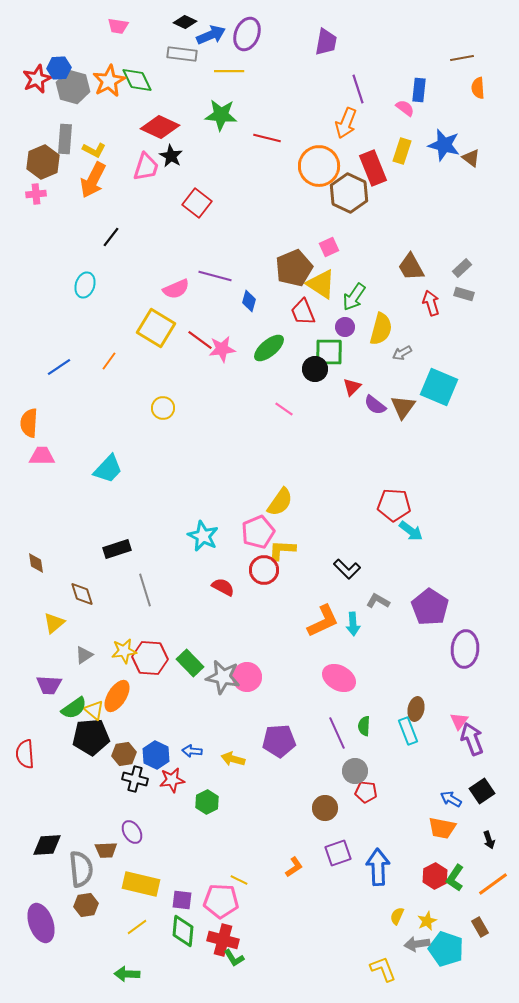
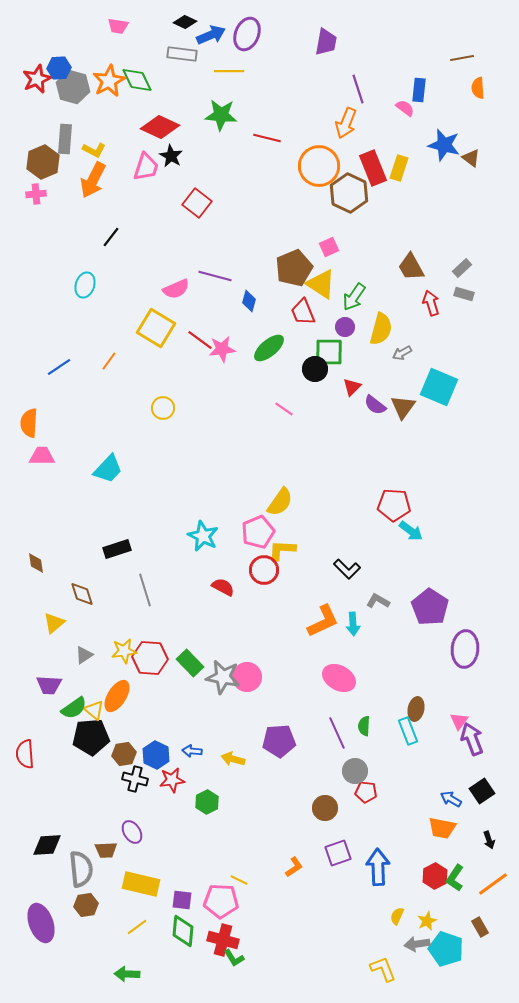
yellow rectangle at (402, 151): moved 3 px left, 17 px down
